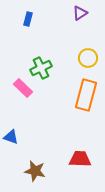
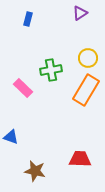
green cross: moved 10 px right, 2 px down; rotated 15 degrees clockwise
orange rectangle: moved 5 px up; rotated 16 degrees clockwise
